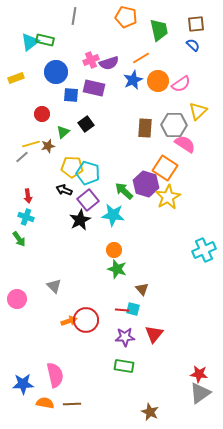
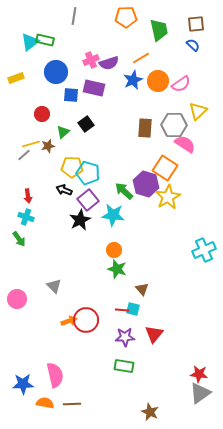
orange pentagon at (126, 17): rotated 15 degrees counterclockwise
gray line at (22, 157): moved 2 px right, 2 px up
